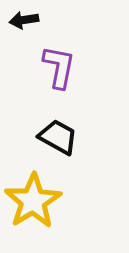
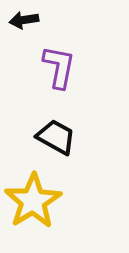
black trapezoid: moved 2 px left
